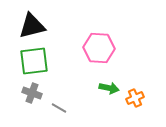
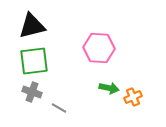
gray cross: moved 1 px up
orange cross: moved 2 px left, 1 px up
